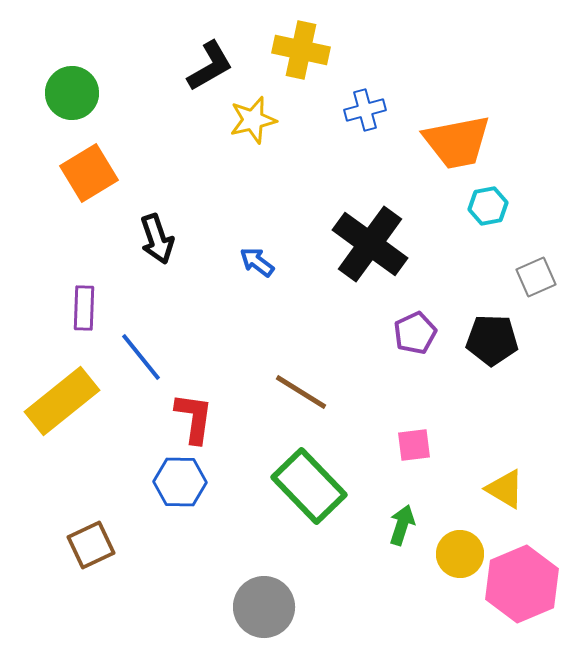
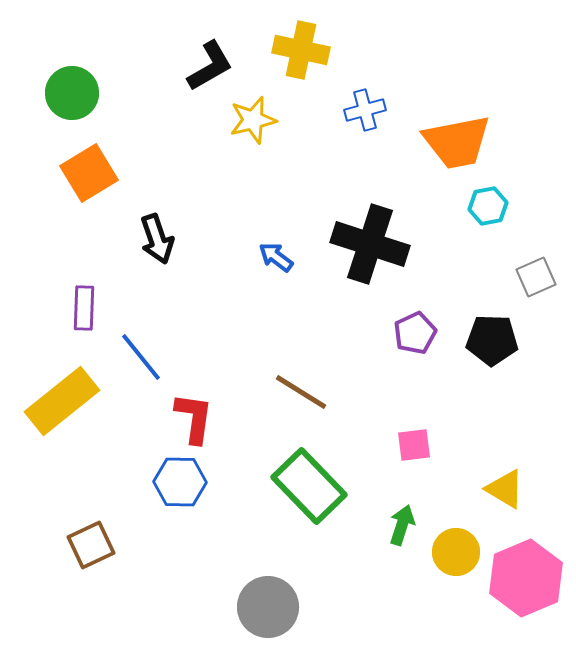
black cross: rotated 18 degrees counterclockwise
blue arrow: moved 19 px right, 5 px up
yellow circle: moved 4 px left, 2 px up
pink hexagon: moved 4 px right, 6 px up
gray circle: moved 4 px right
